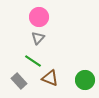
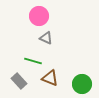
pink circle: moved 1 px up
gray triangle: moved 8 px right; rotated 48 degrees counterclockwise
green line: rotated 18 degrees counterclockwise
green circle: moved 3 px left, 4 px down
